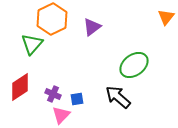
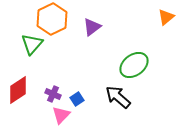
orange triangle: rotated 12 degrees clockwise
red diamond: moved 2 px left, 3 px down
blue square: rotated 24 degrees counterclockwise
